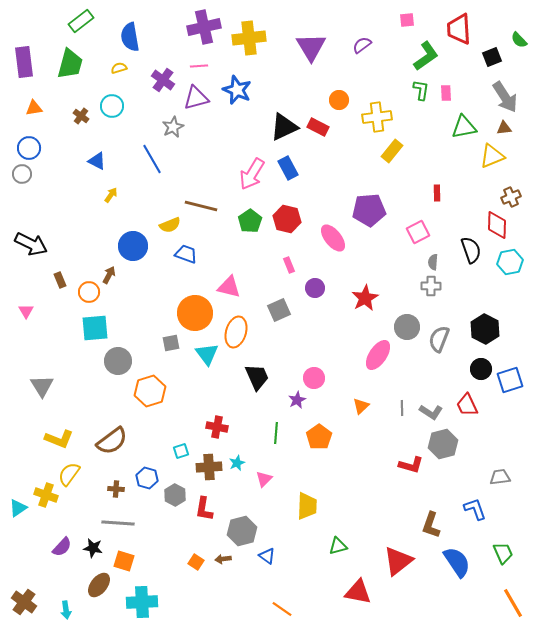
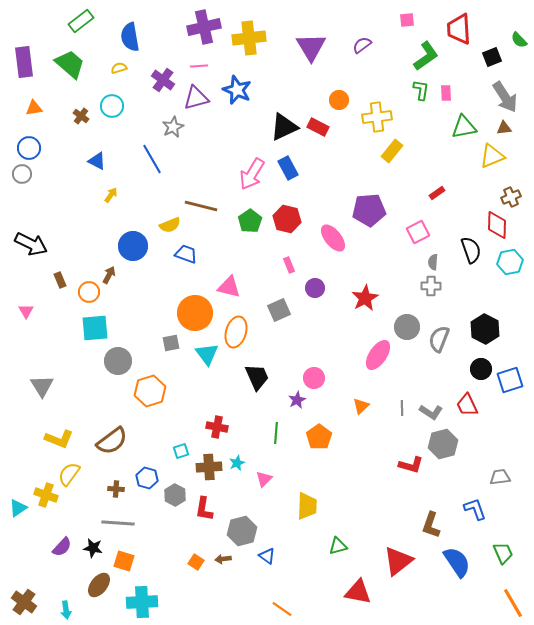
green trapezoid at (70, 64): rotated 64 degrees counterclockwise
red rectangle at (437, 193): rotated 56 degrees clockwise
